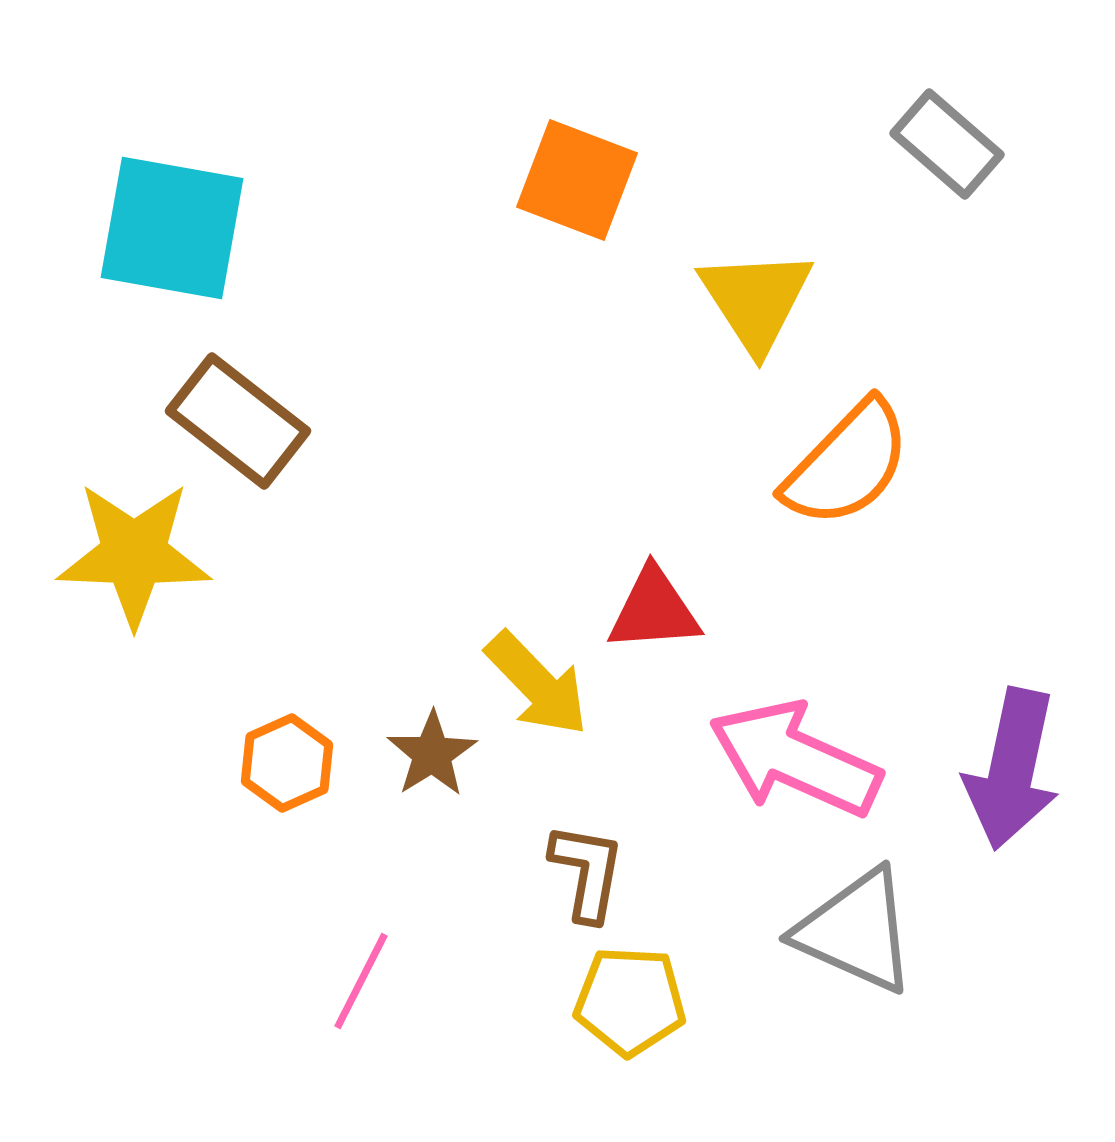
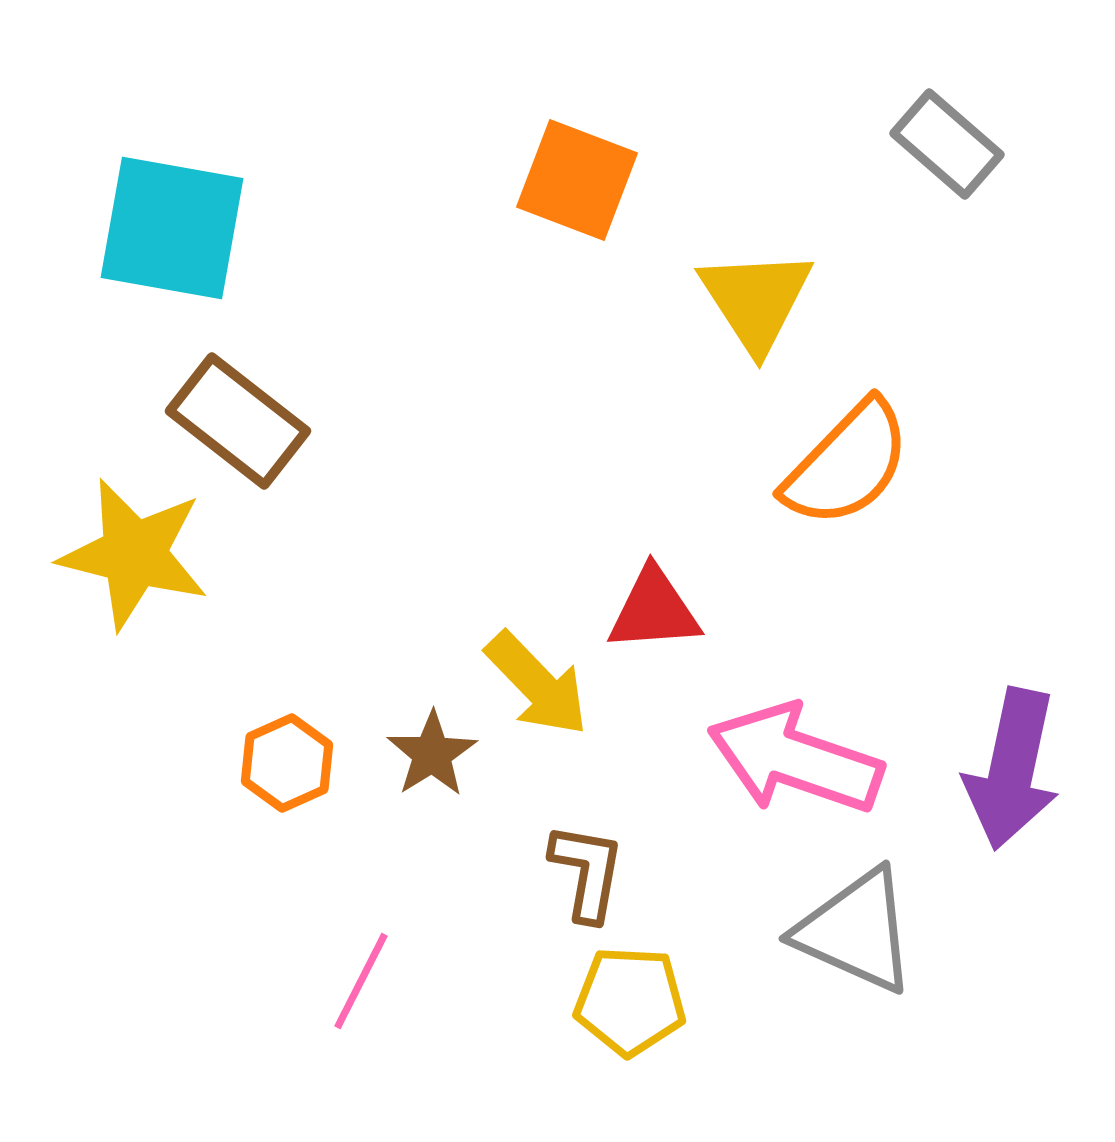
yellow star: rotated 12 degrees clockwise
pink arrow: rotated 5 degrees counterclockwise
